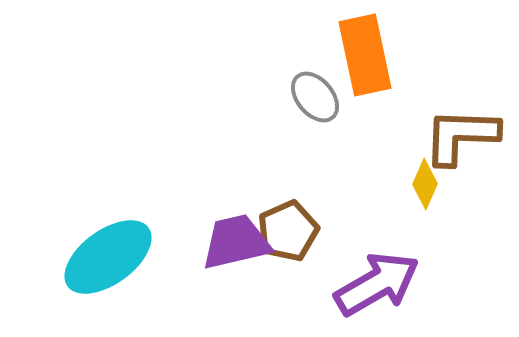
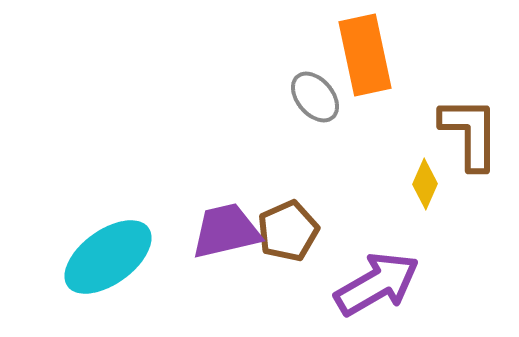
brown L-shape: moved 9 px right, 3 px up; rotated 88 degrees clockwise
purple trapezoid: moved 10 px left, 11 px up
